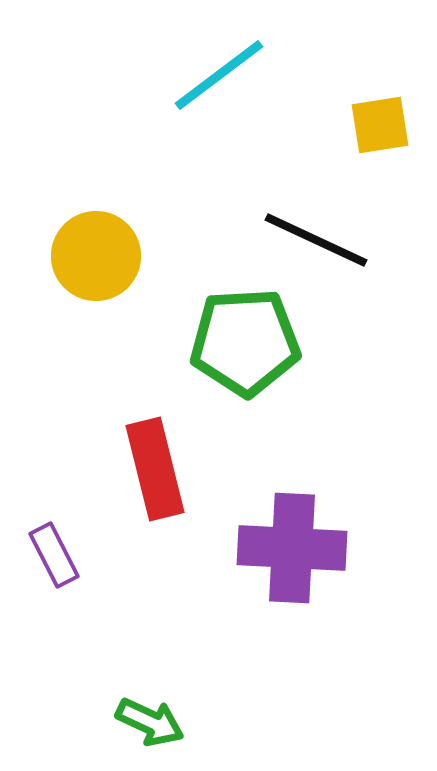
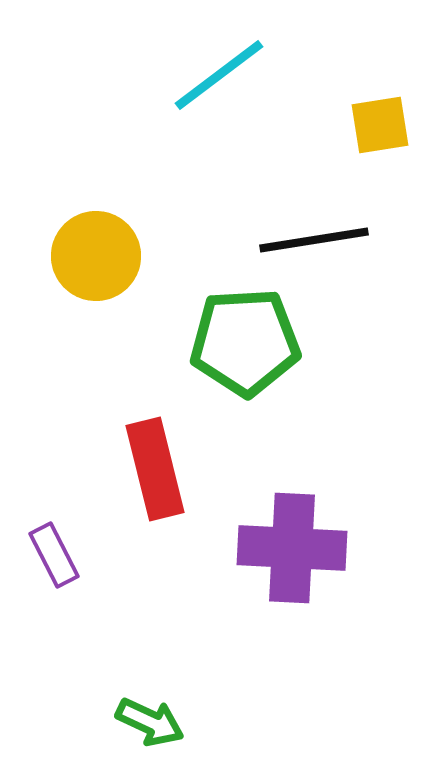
black line: moved 2 px left; rotated 34 degrees counterclockwise
